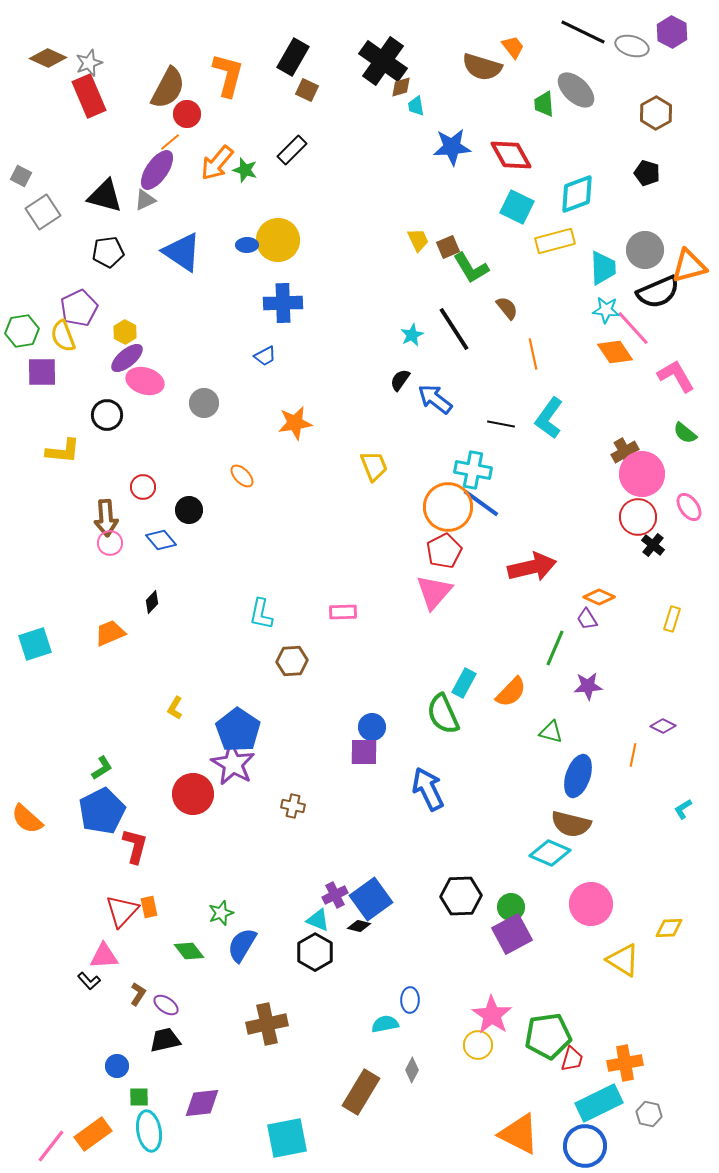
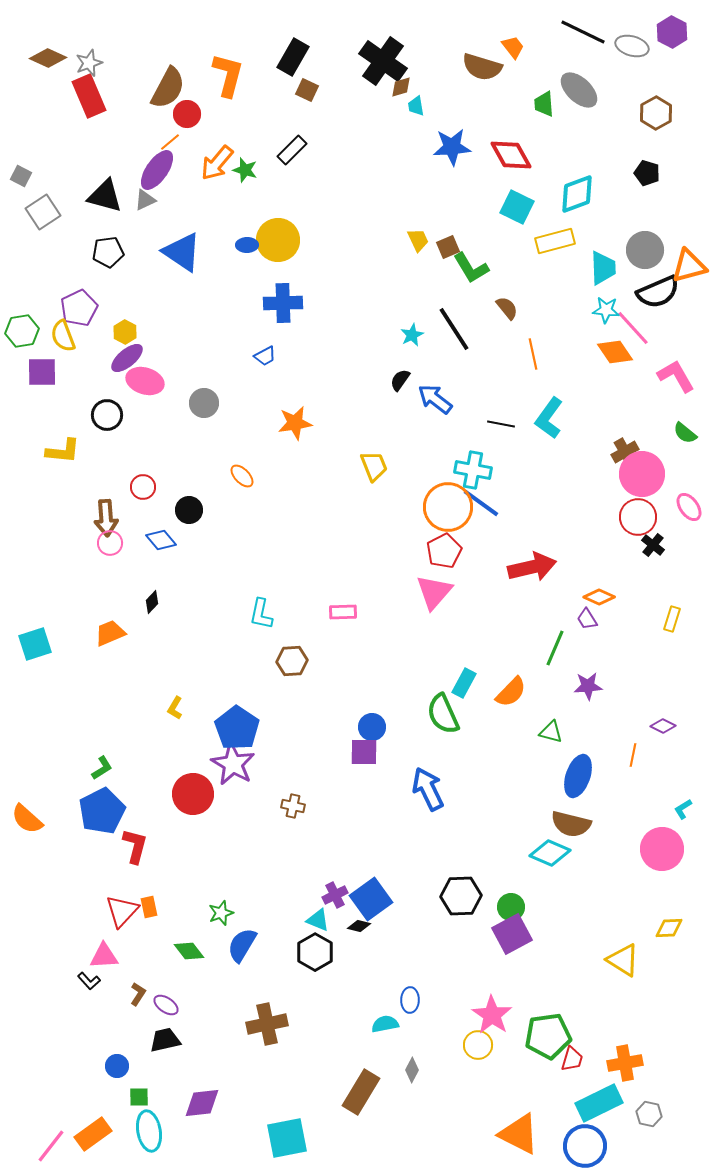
gray ellipse at (576, 90): moved 3 px right
blue pentagon at (238, 730): moved 1 px left, 2 px up
pink circle at (591, 904): moved 71 px right, 55 px up
